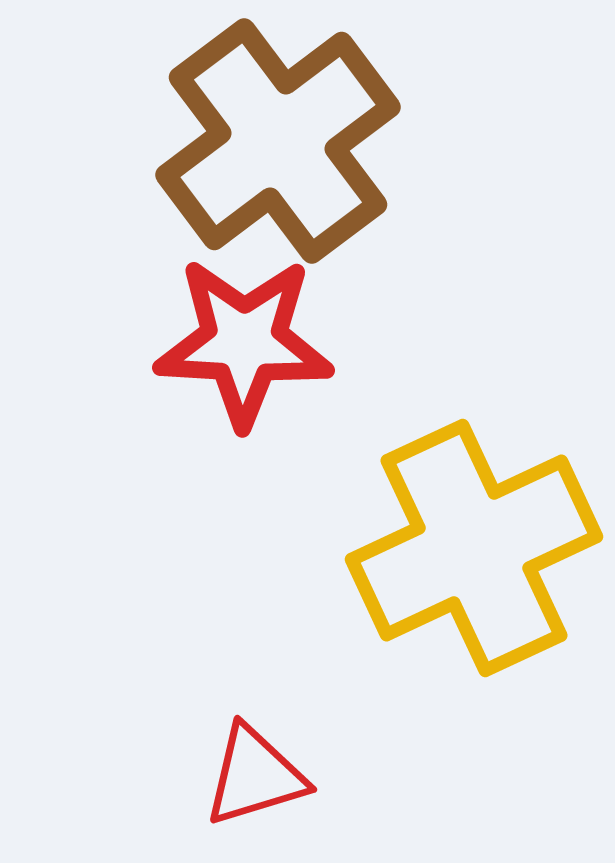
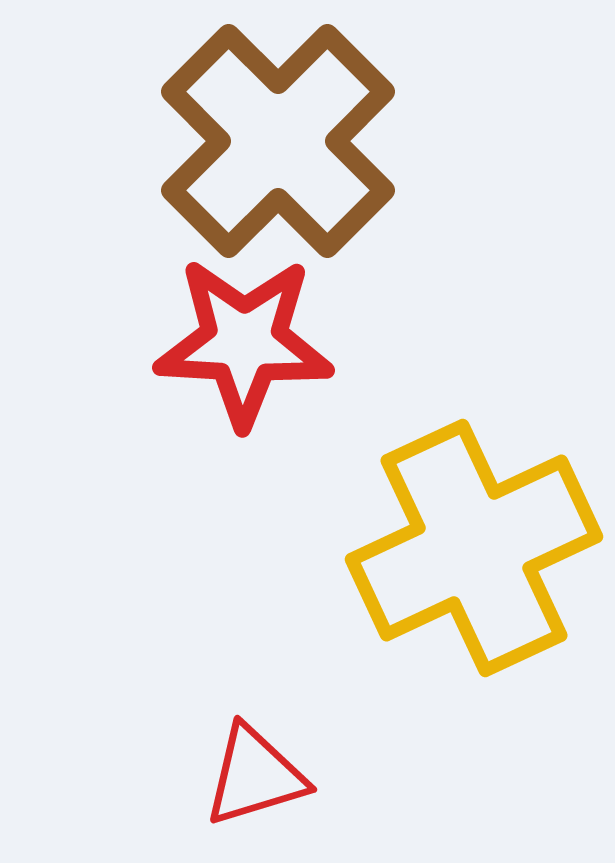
brown cross: rotated 8 degrees counterclockwise
